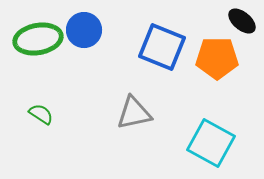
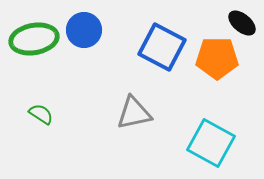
black ellipse: moved 2 px down
green ellipse: moved 4 px left
blue square: rotated 6 degrees clockwise
